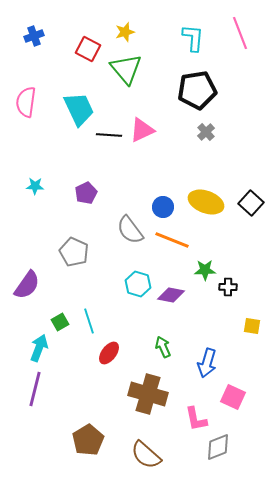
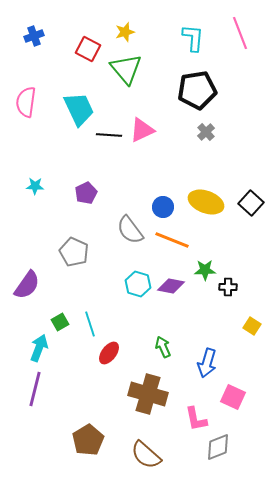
purple diamond: moved 9 px up
cyan line: moved 1 px right, 3 px down
yellow square: rotated 24 degrees clockwise
